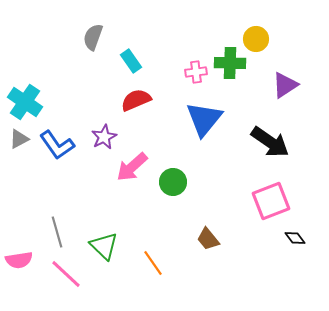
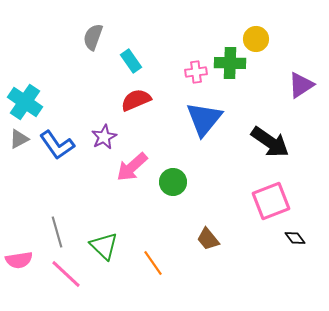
purple triangle: moved 16 px right
